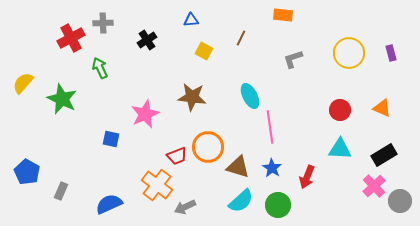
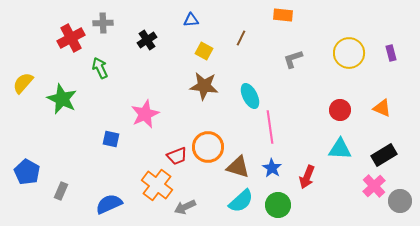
brown star: moved 12 px right, 11 px up
